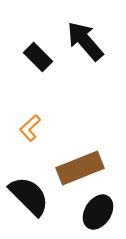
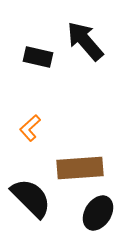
black rectangle: rotated 32 degrees counterclockwise
brown rectangle: rotated 18 degrees clockwise
black semicircle: moved 2 px right, 2 px down
black ellipse: moved 1 px down
